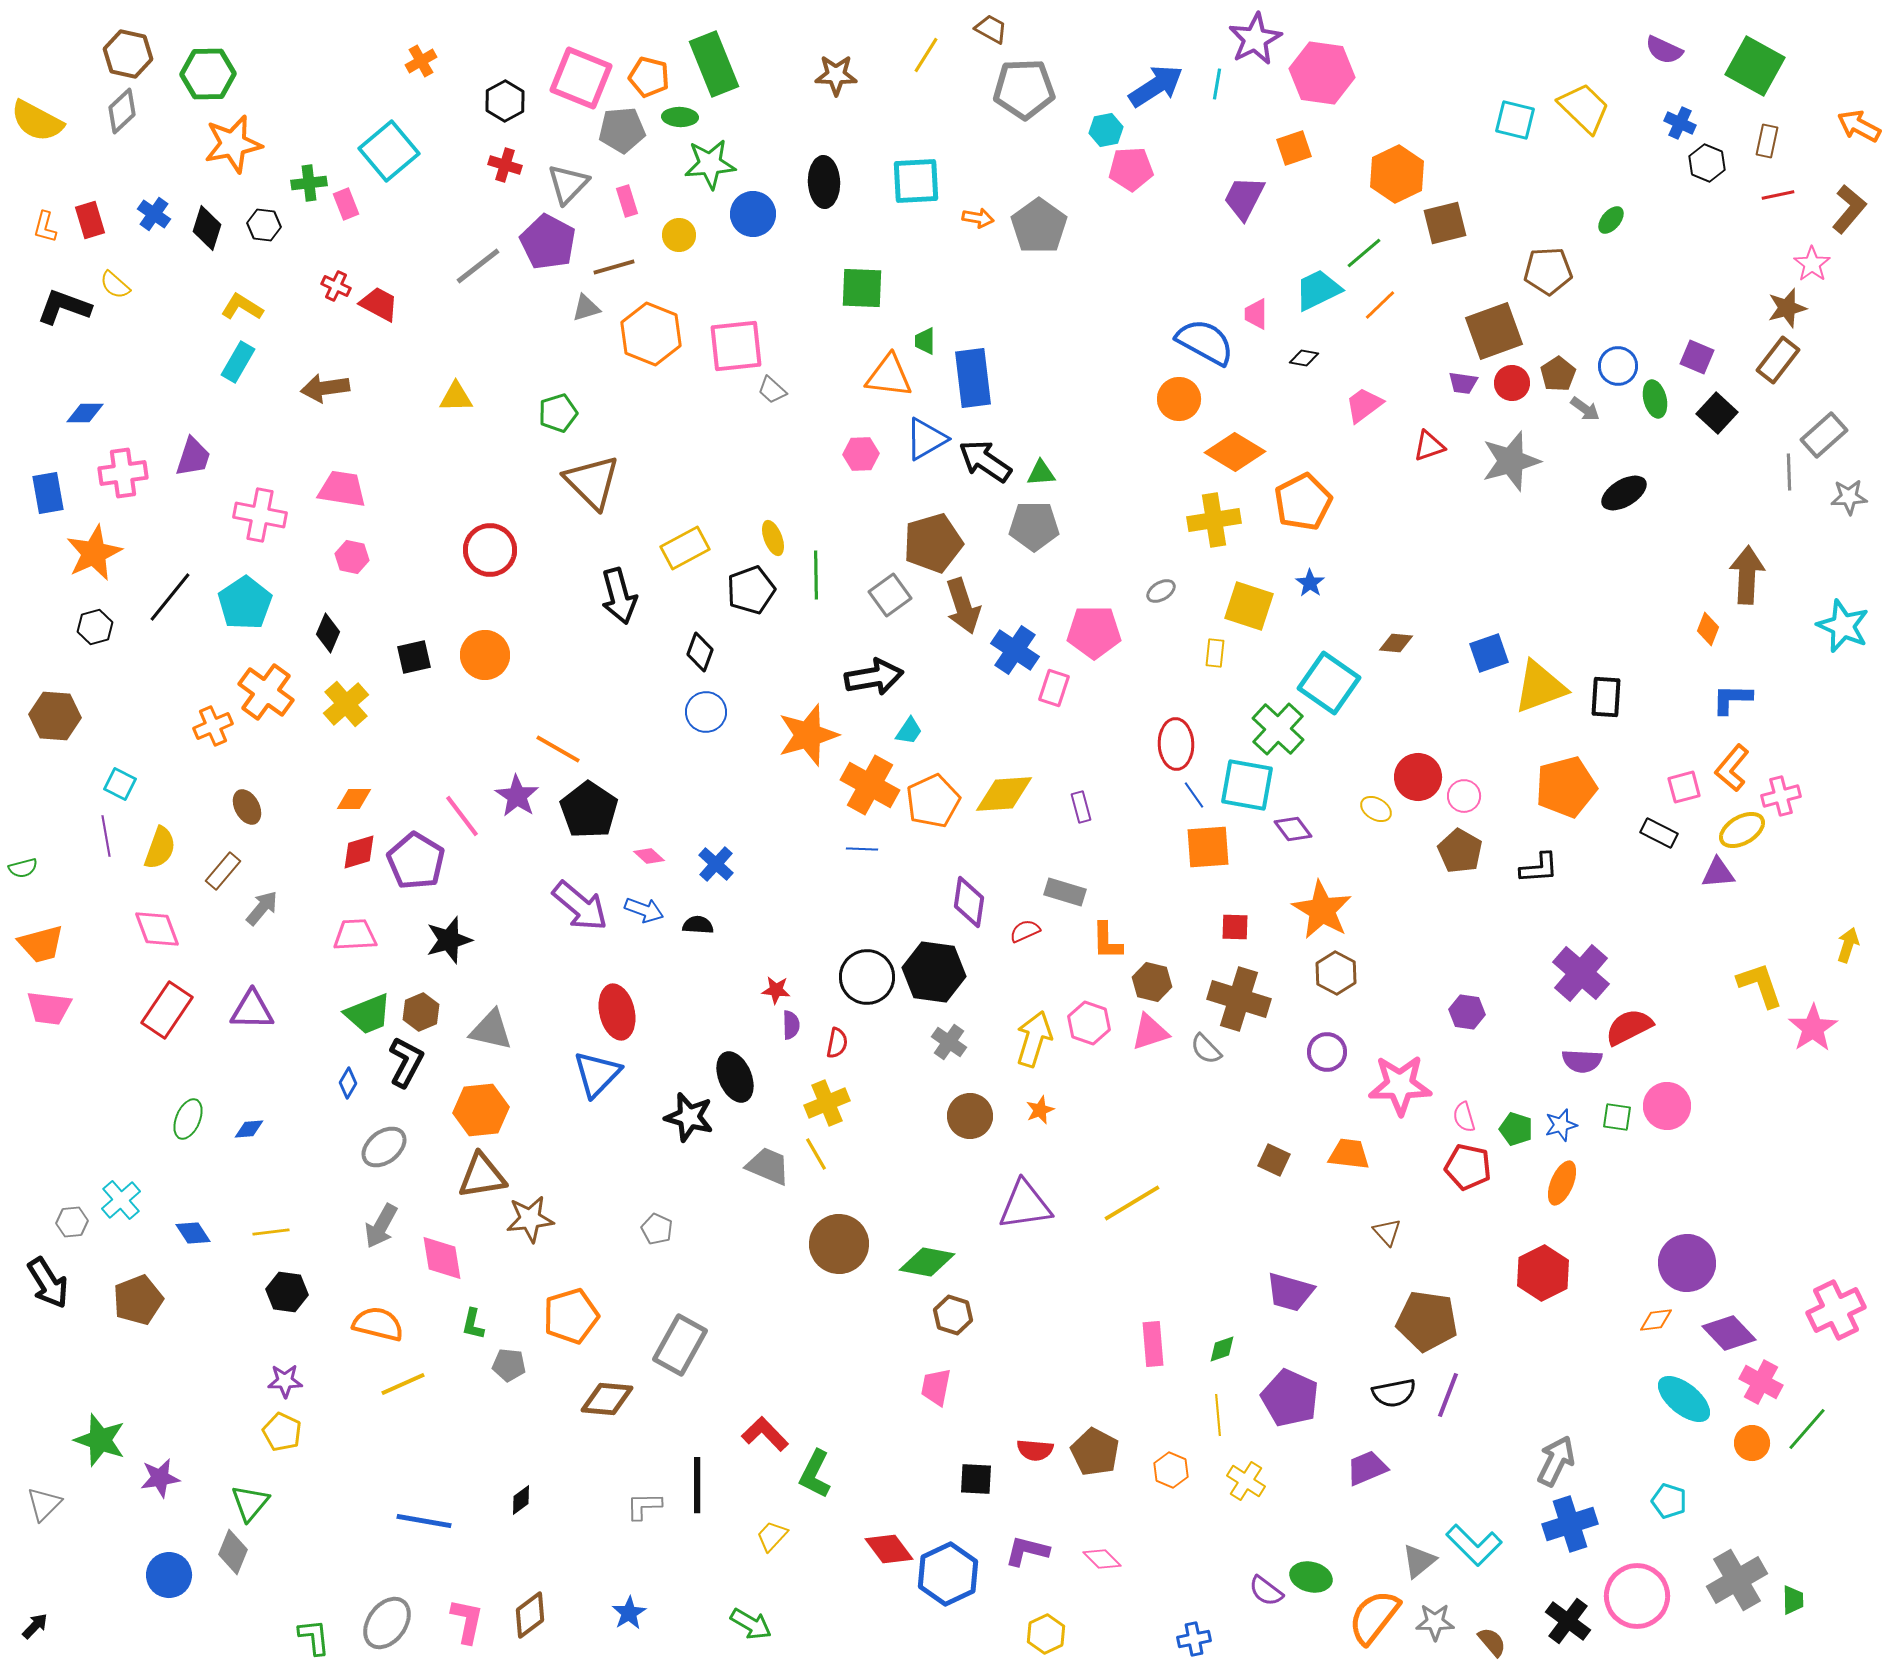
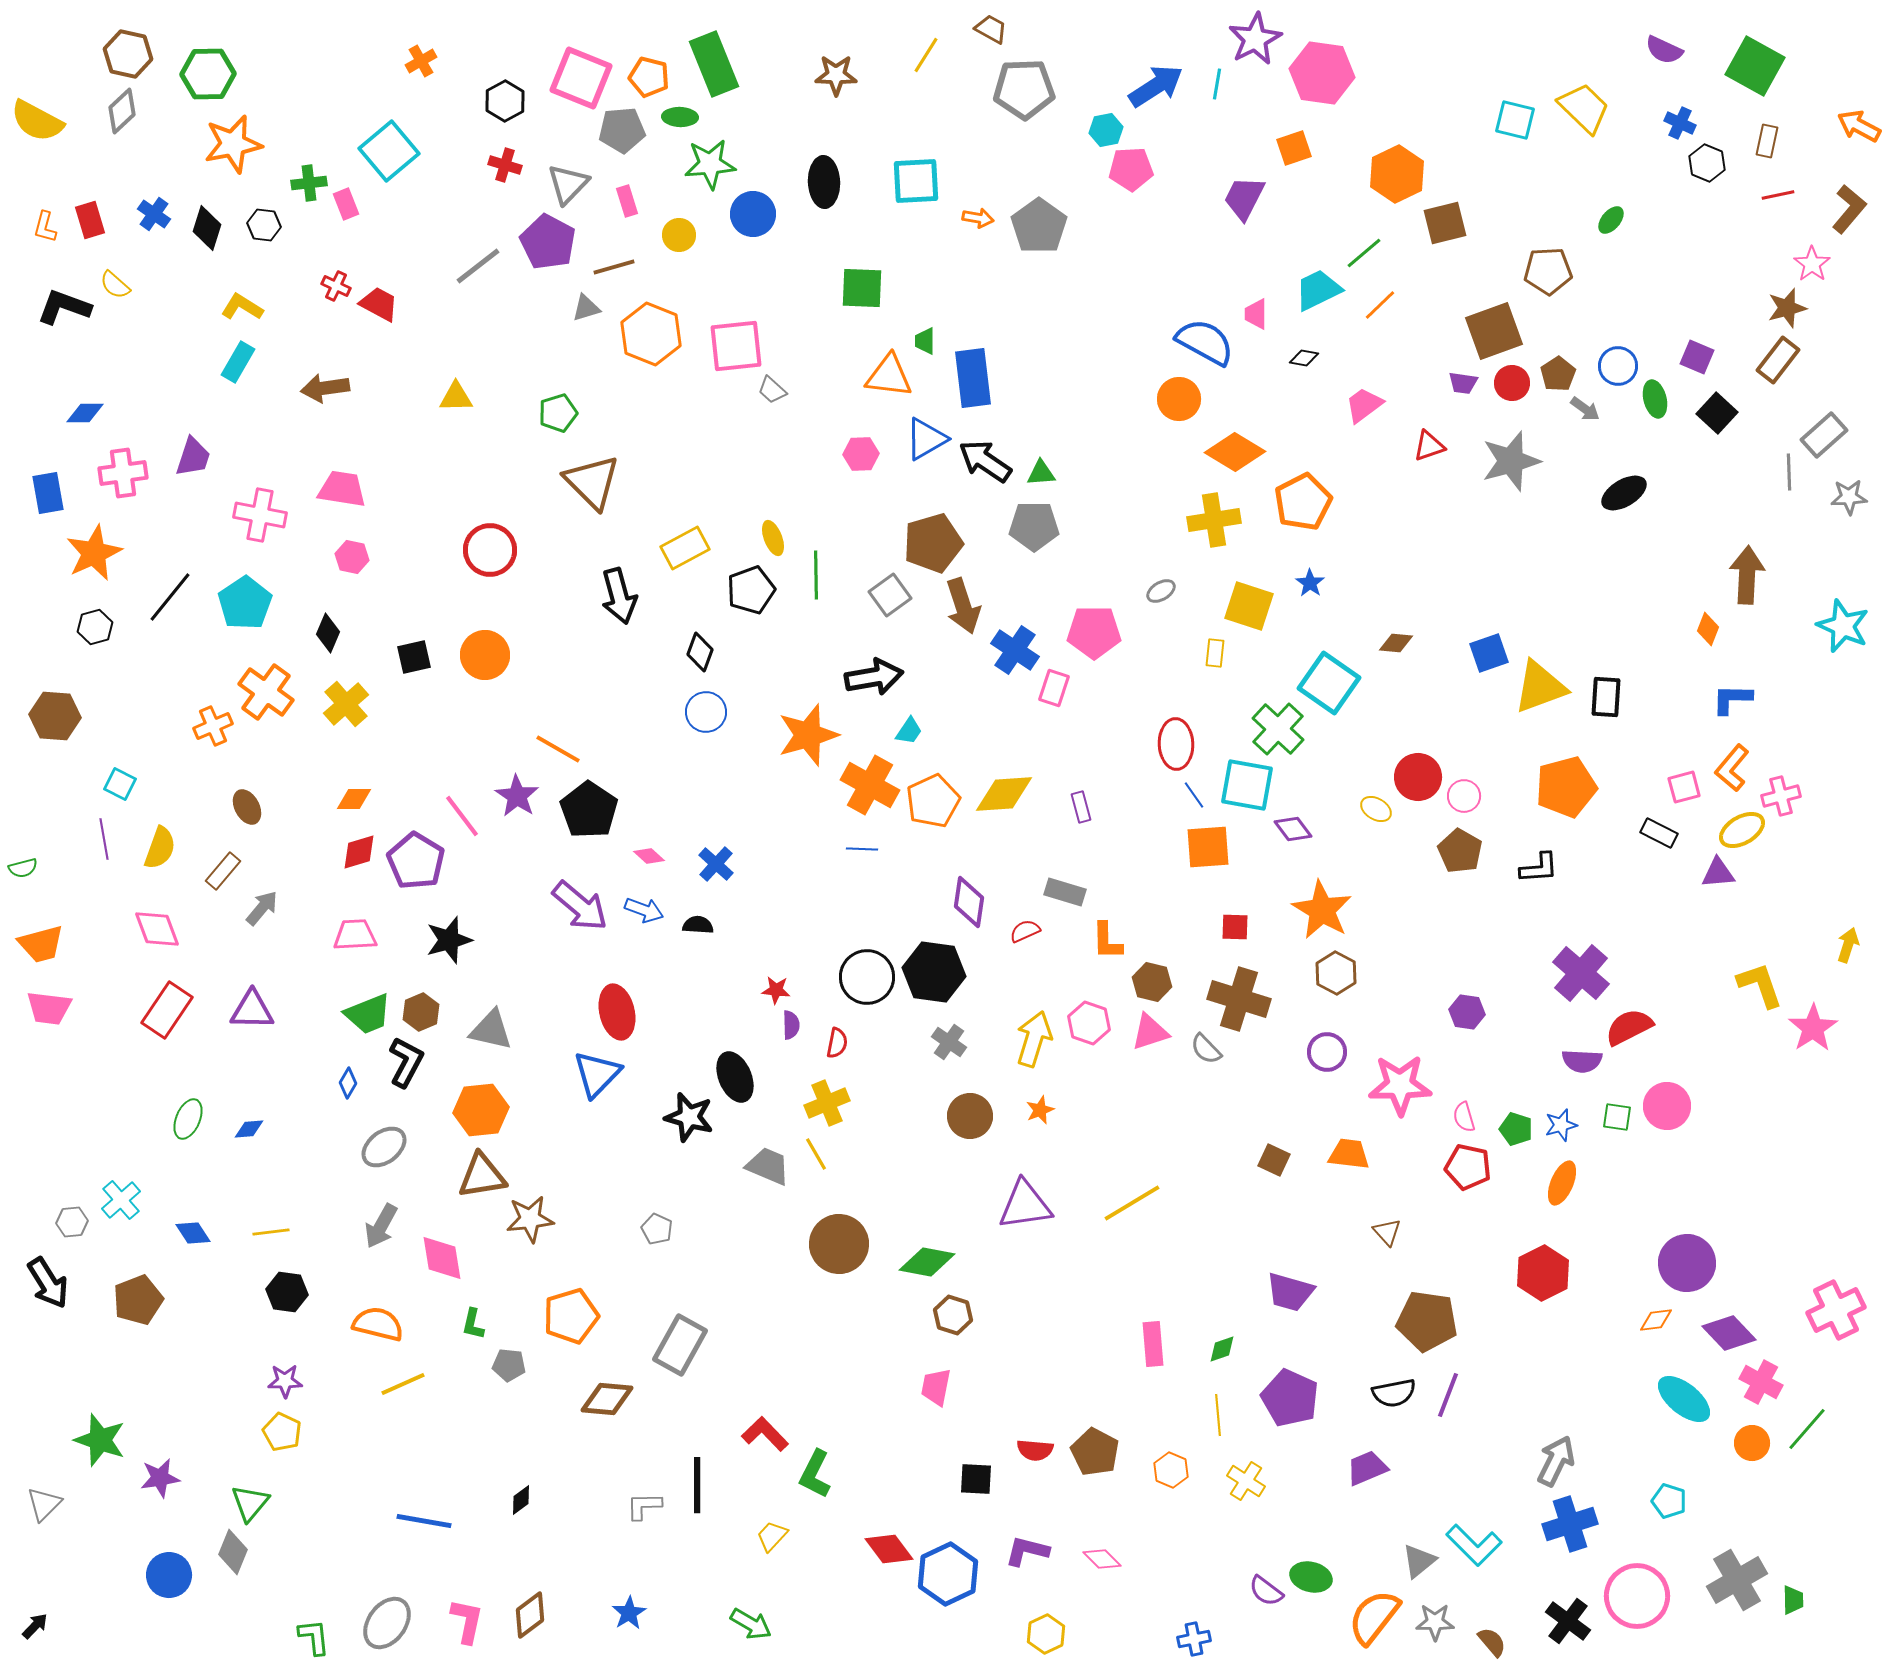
purple line at (106, 836): moved 2 px left, 3 px down
